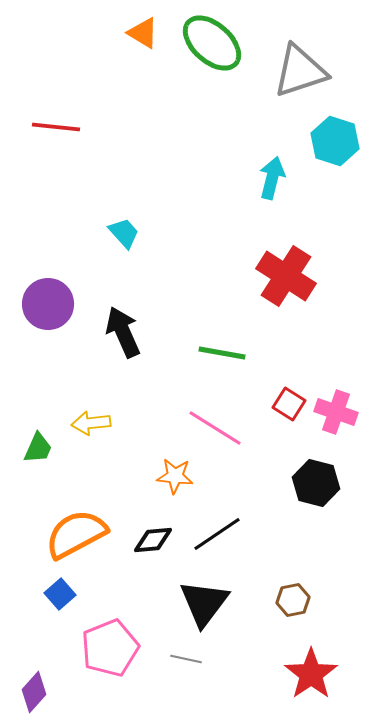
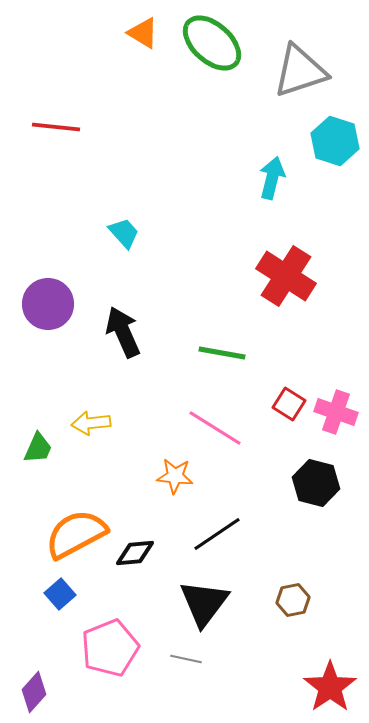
black diamond: moved 18 px left, 13 px down
red star: moved 19 px right, 13 px down
